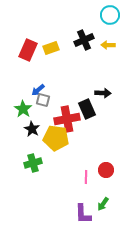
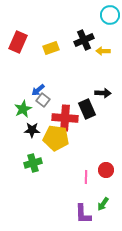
yellow arrow: moved 5 px left, 6 px down
red rectangle: moved 10 px left, 8 px up
gray square: rotated 24 degrees clockwise
green star: rotated 12 degrees clockwise
red cross: moved 2 px left, 1 px up; rotated 15 degrees clockwise
black star: moved 1 px down; rotated 28 degrees counterclockwise
